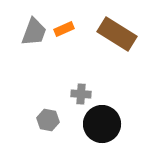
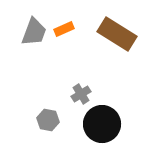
gray cross: rotated 36 degrees counterclockwise
